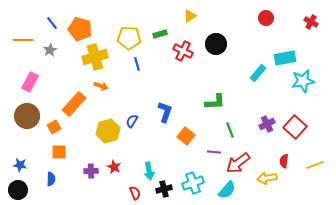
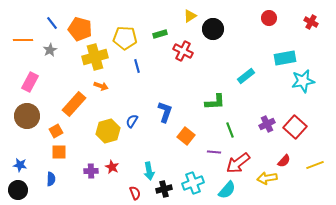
red circle at (266, 18): moved 3 px right
yellow pentagon at (129, 38): moved 4 px left
black circle at (216, 44): moved 3 px left, 15 px up
blue line at (137, 64): moved 2 px down
cyan rectangle at (258, 73): moved 12 px left, 3 px down; rotated 12 degrees clockwise
orange square at (54, 127): moved 2 px right, 4 px down
red semicircle at (284, 161): rotated 144 degrees counterclockwise
red star at (114, 167): moved 2 px left
